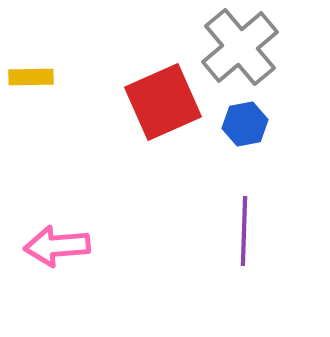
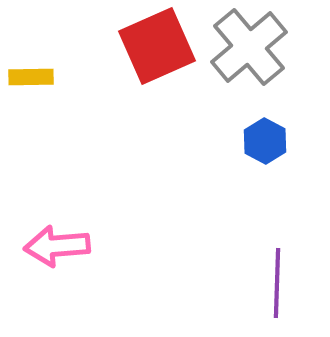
gray cross: moved 9 px right
red square: moved 6 px left, 56 px up
blue hexagon: moved 20 px right, 17 px down; rotated 21 degrees counterclockwise
purple line: moved 33 px right, 52 px down
